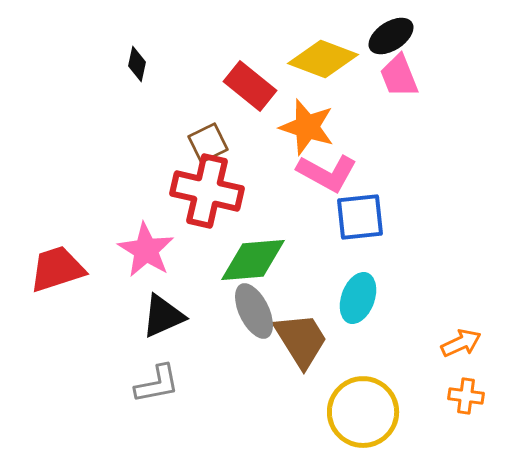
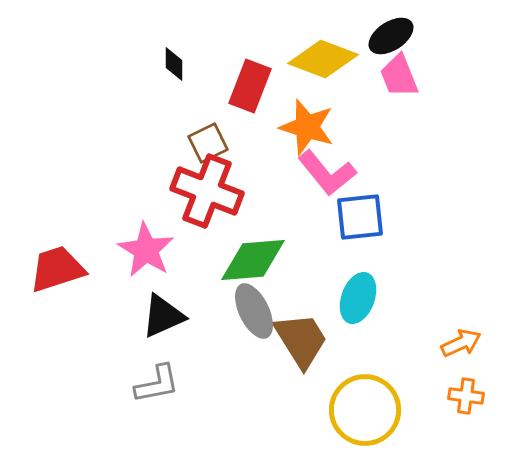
black diamond: moved 37 px right; rotated 12 degrees counterclockwise
red rectangle: rotated 72 degrees clockwise
pink L-shape: rotated 22 degrees clockwise
red cross: rotated 8 degrees clockwise
yellow circle: moved 2 px right, 2 px up
